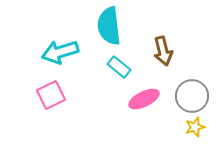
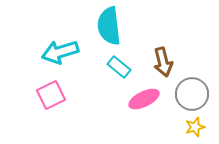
brown arrow: moved 11 px down
gray circle: moved 2 px up
